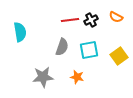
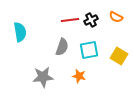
yellow square: rotated 24 degrees counterclockwise
orange star: moved 2 px right, 1 px up
